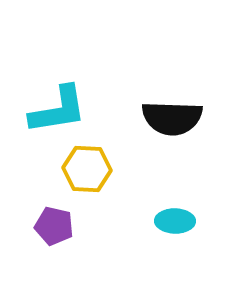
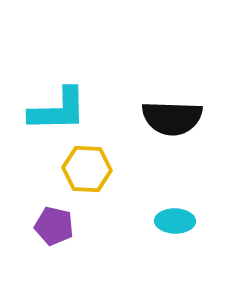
cyan L-shape: rotated 8 degrees clockwise
